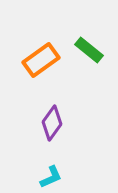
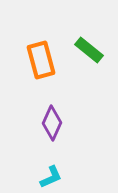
orange rectangle: rotated 69 degrees counterclockwise
purple diamond: rotated 12 degrees counterclockwise
